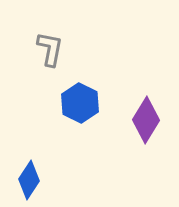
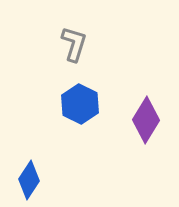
gray L-shape: moved 24 px right, 5 px up; rotated 6 degrees clockwise
blue hexagon: moved 1 px down
